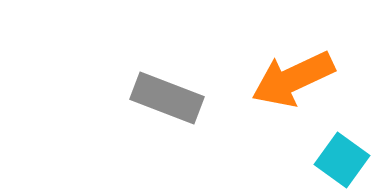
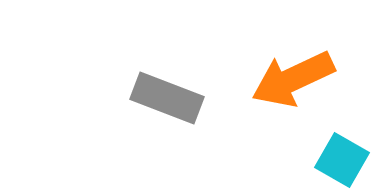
cyan square: rotated 6 degrees counterclockwise
